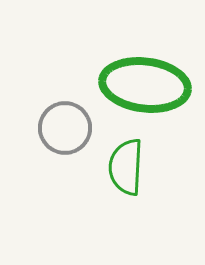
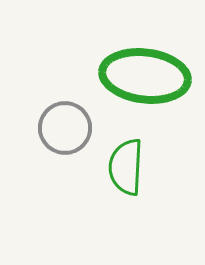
green ellipse: moved 9 px up
